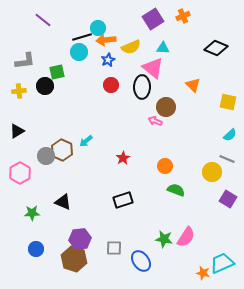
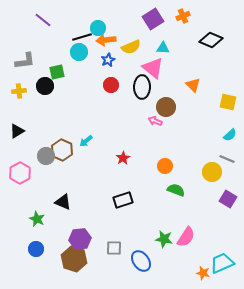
black diamond at (216, 48): moved 5 px left, 8 px up
green star at (32, 213): moved 5 px right, 6 px down; rotated 28 degrees clockwise
